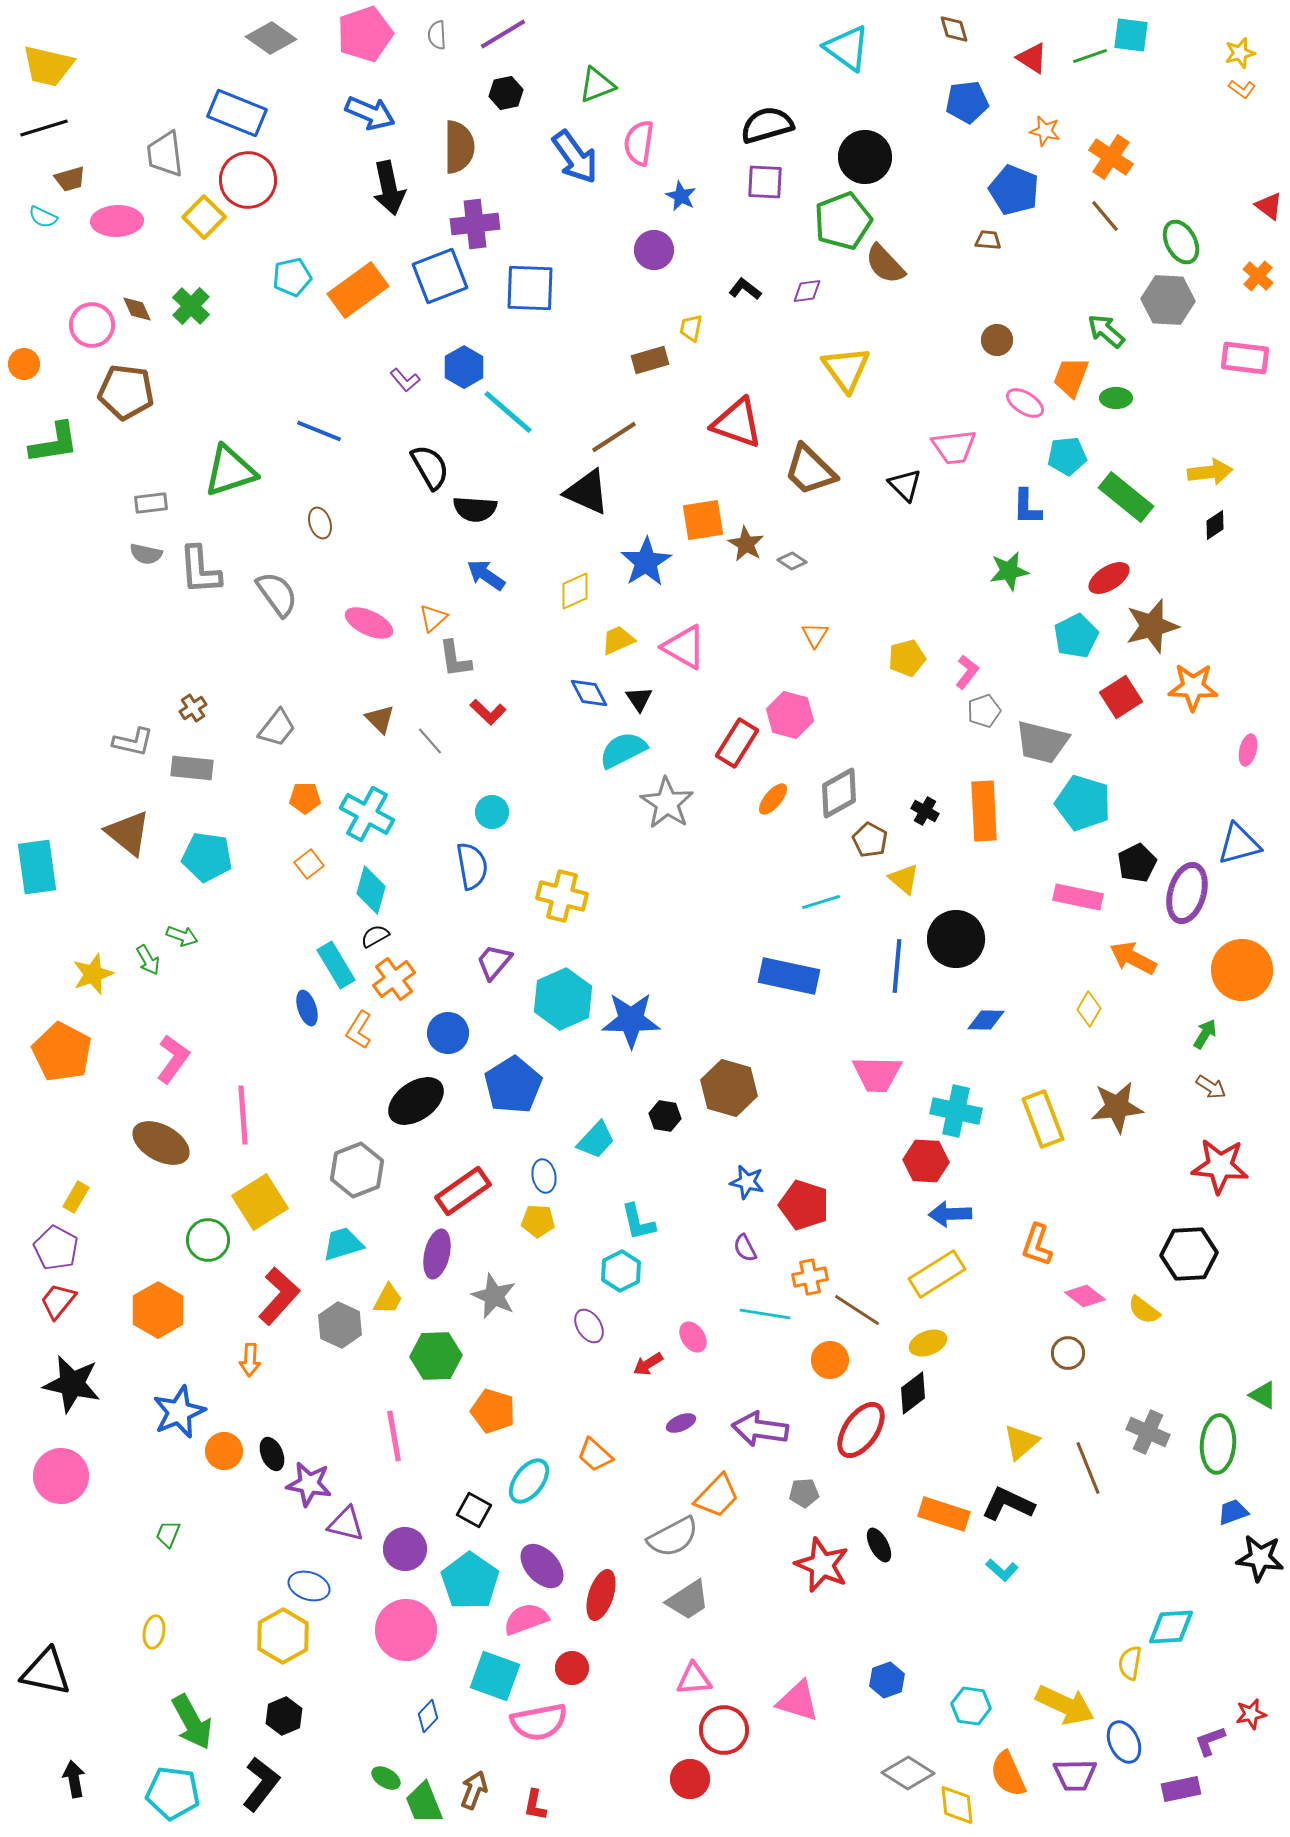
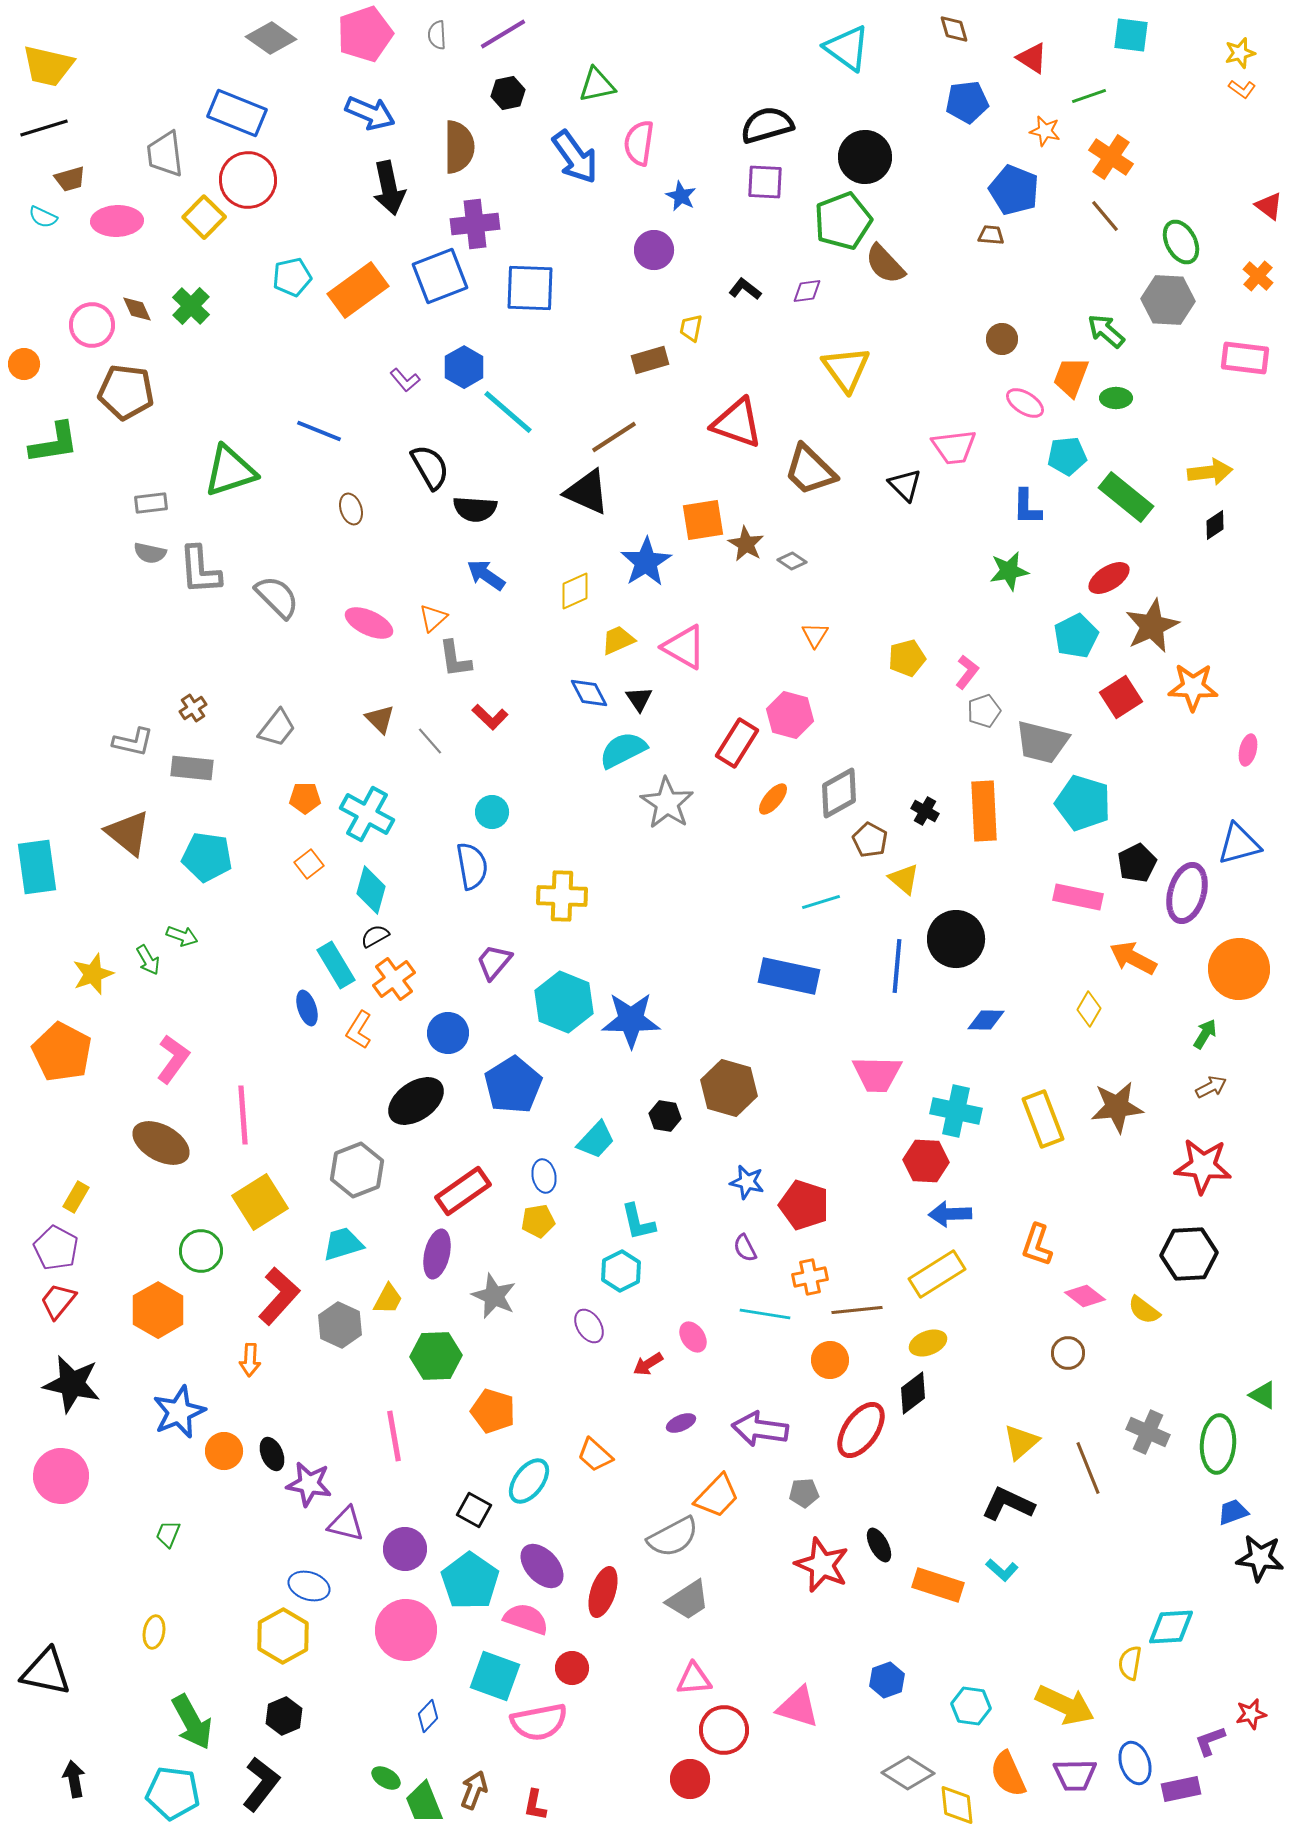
green line at (1090, 56): moved 1 px left, 40 px down
green triangle at (597, 85): rotated 9 degrees clockwise
black hexagon at (506, 93): moved 2 px right
brown trapezoid at (988, 240): moved 3 px right, 5 px up
brown circle at (997, 340): moved 5 px right, 1 px up
brown ellipse at (320, 523): moved 31 px right, 14 px up
gray semicircle at (146, 554): moved 4 px right, 1 px up
gray semicircle at (277, 594): moved 3 px down; rotated 9 degrees counterclockwise
brown star at (1152, 626): rotated 10 degrees counterclockwise
red L-shape at (488, 712): moved 2 px right, 5 px down
yellow cross at (562, 896): rotated 12 degrees counterclockwise
orange circle at (1242, 970): moved 3 px left, 1 px up
cyan hexagon at (563, 999): moved 1 px right, 3 px down; rotated 14 degrees counterclockwise
brown arrow at (1211, 1087): rotated 60 degrees counterclockwise
red star at (1220, 1166): moved 17 px left
yellow pentagon at (538, 1221): rotated 12 degrees counterclockwise
green circle at (208, 1240): moved 7 px left, 11 px down
brown line at (857, 1310): rotated 39 degrees counterclockwise
orange rectangle at (944, 1514): moved 6 px left, 71 px down
red ellipse at (601, 1595): moved 2 px right, 3 px up
pink semicircle at (526, 1619): rotated 39 degrees clockwise
pink triangle at (798, 1701): moved 6 px down
blue ellipse at (1124, 1742): moved 11 px right, 21 px down; rotated 6 degrees clockwise
